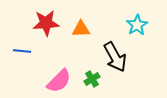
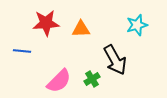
cyan star: rotated 15 degrees clockwise
black arrow: moved 3 px down
